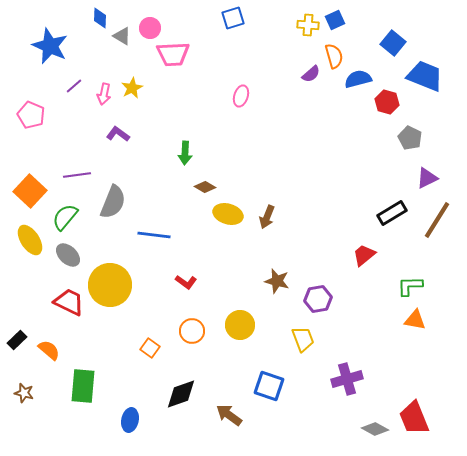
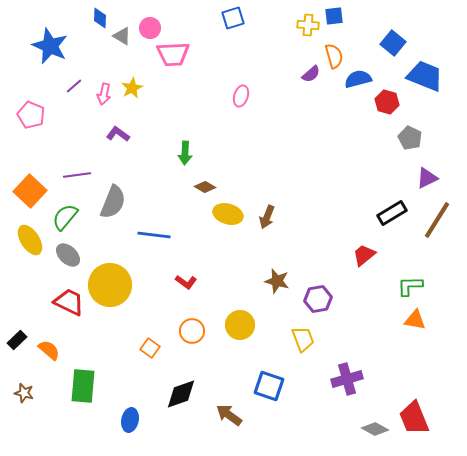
blue square at (335, 20): moved 1 px left, 4 px up; rotated 18 degrees clockwise
